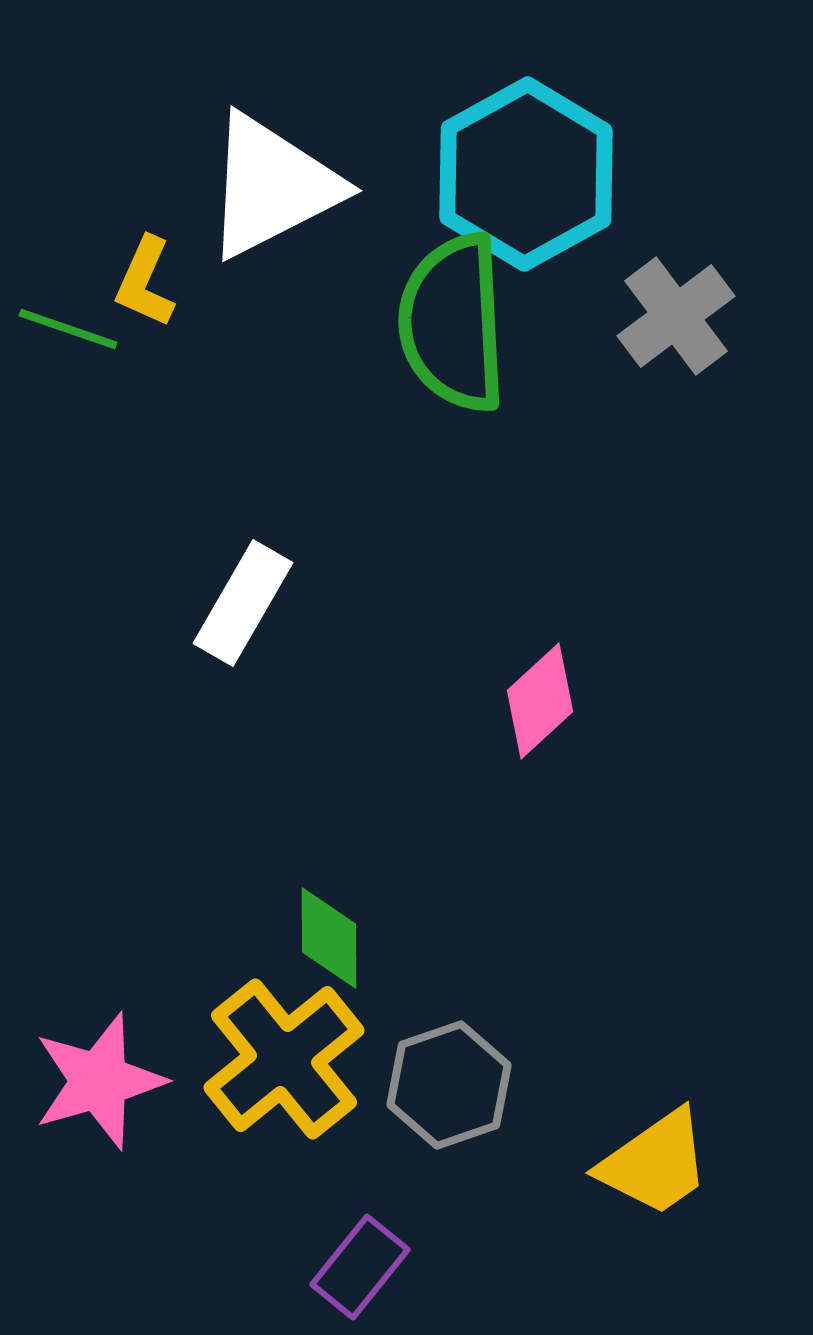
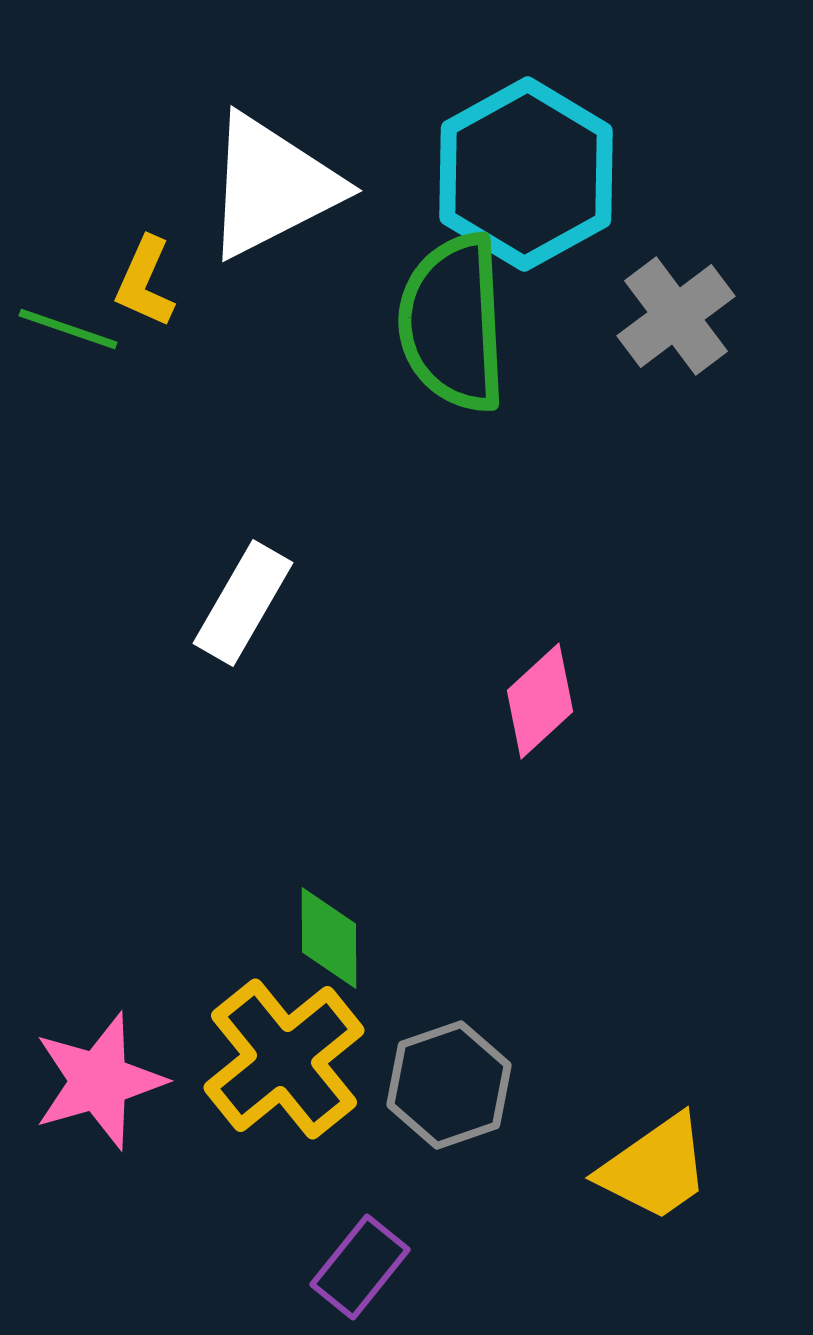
yellow trapezoid: moved 5 px down
